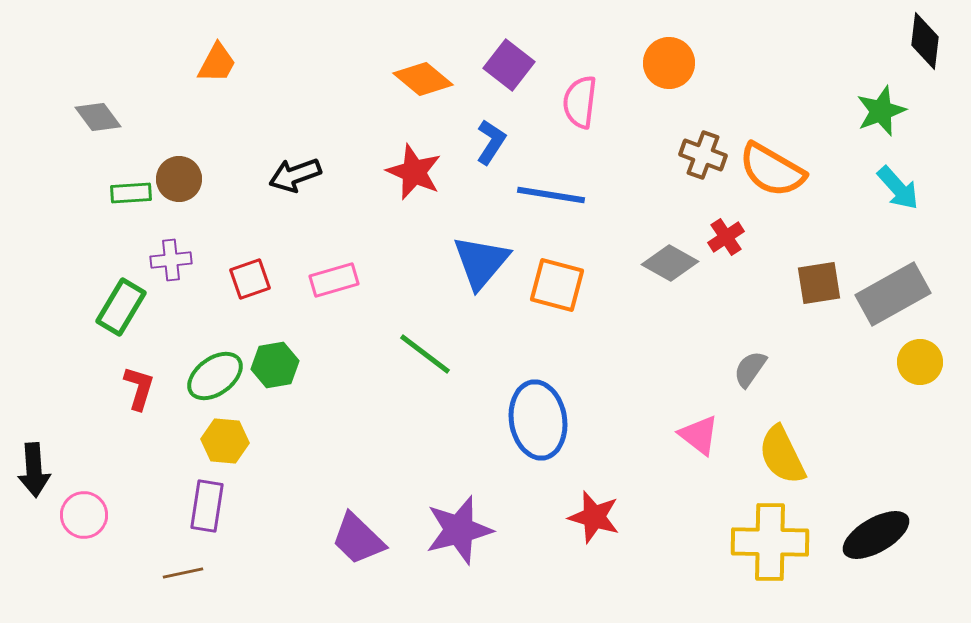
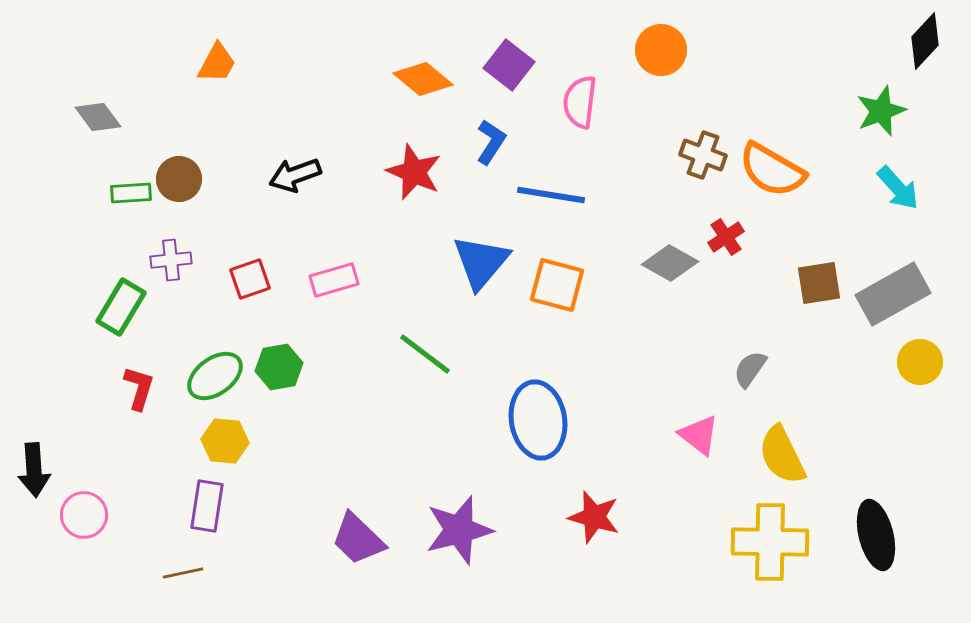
black diamond at (925, 41): rotated 36 degrees clockwise
orange circle at (669, 63): moved 8 px left, 13 px up
green hexagon at (275, 365): moved 4 px right, 2 px down
black ellipse at (876, 535): rotated 74 degrees counterclockwise
